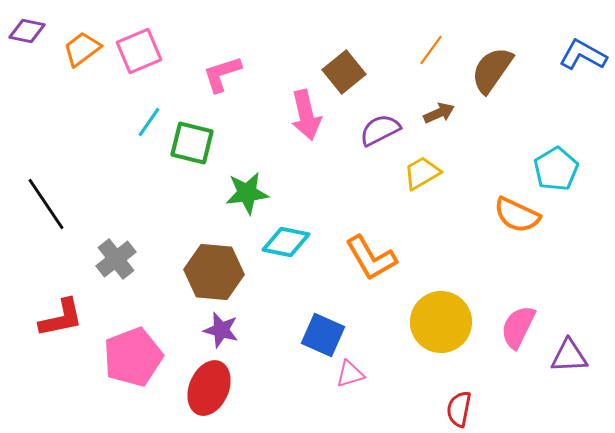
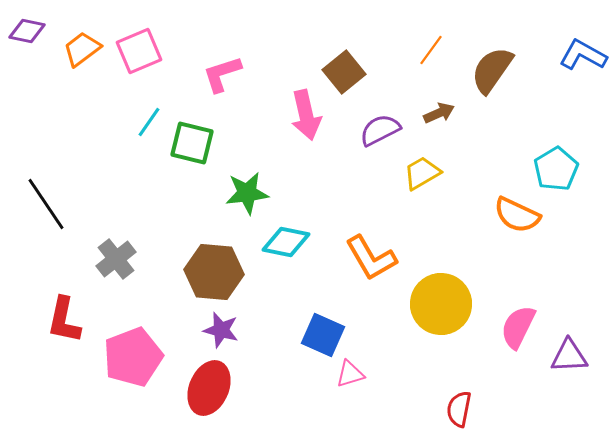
red L-shape: moved 3 px right, 2 px down; rotated 114 degrees clockwise
yellow circle: moved 18 px up
